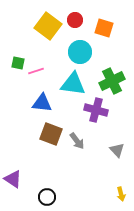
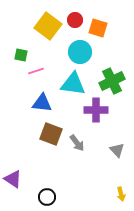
orange square: moved 6 px left
green square: moved 3 px right, 8 px up
purple cross: rotated 15 degrees counterclockwise
gray arrow: moved 2 px down
